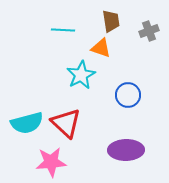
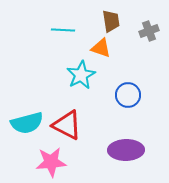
red triangle: moved 1 px right, 2 px down; rotated 16 degrees counterclockwise
